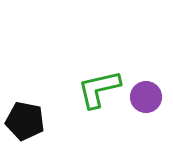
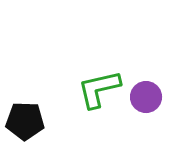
black pentagon: rotated 9 degrees counterclockwise
